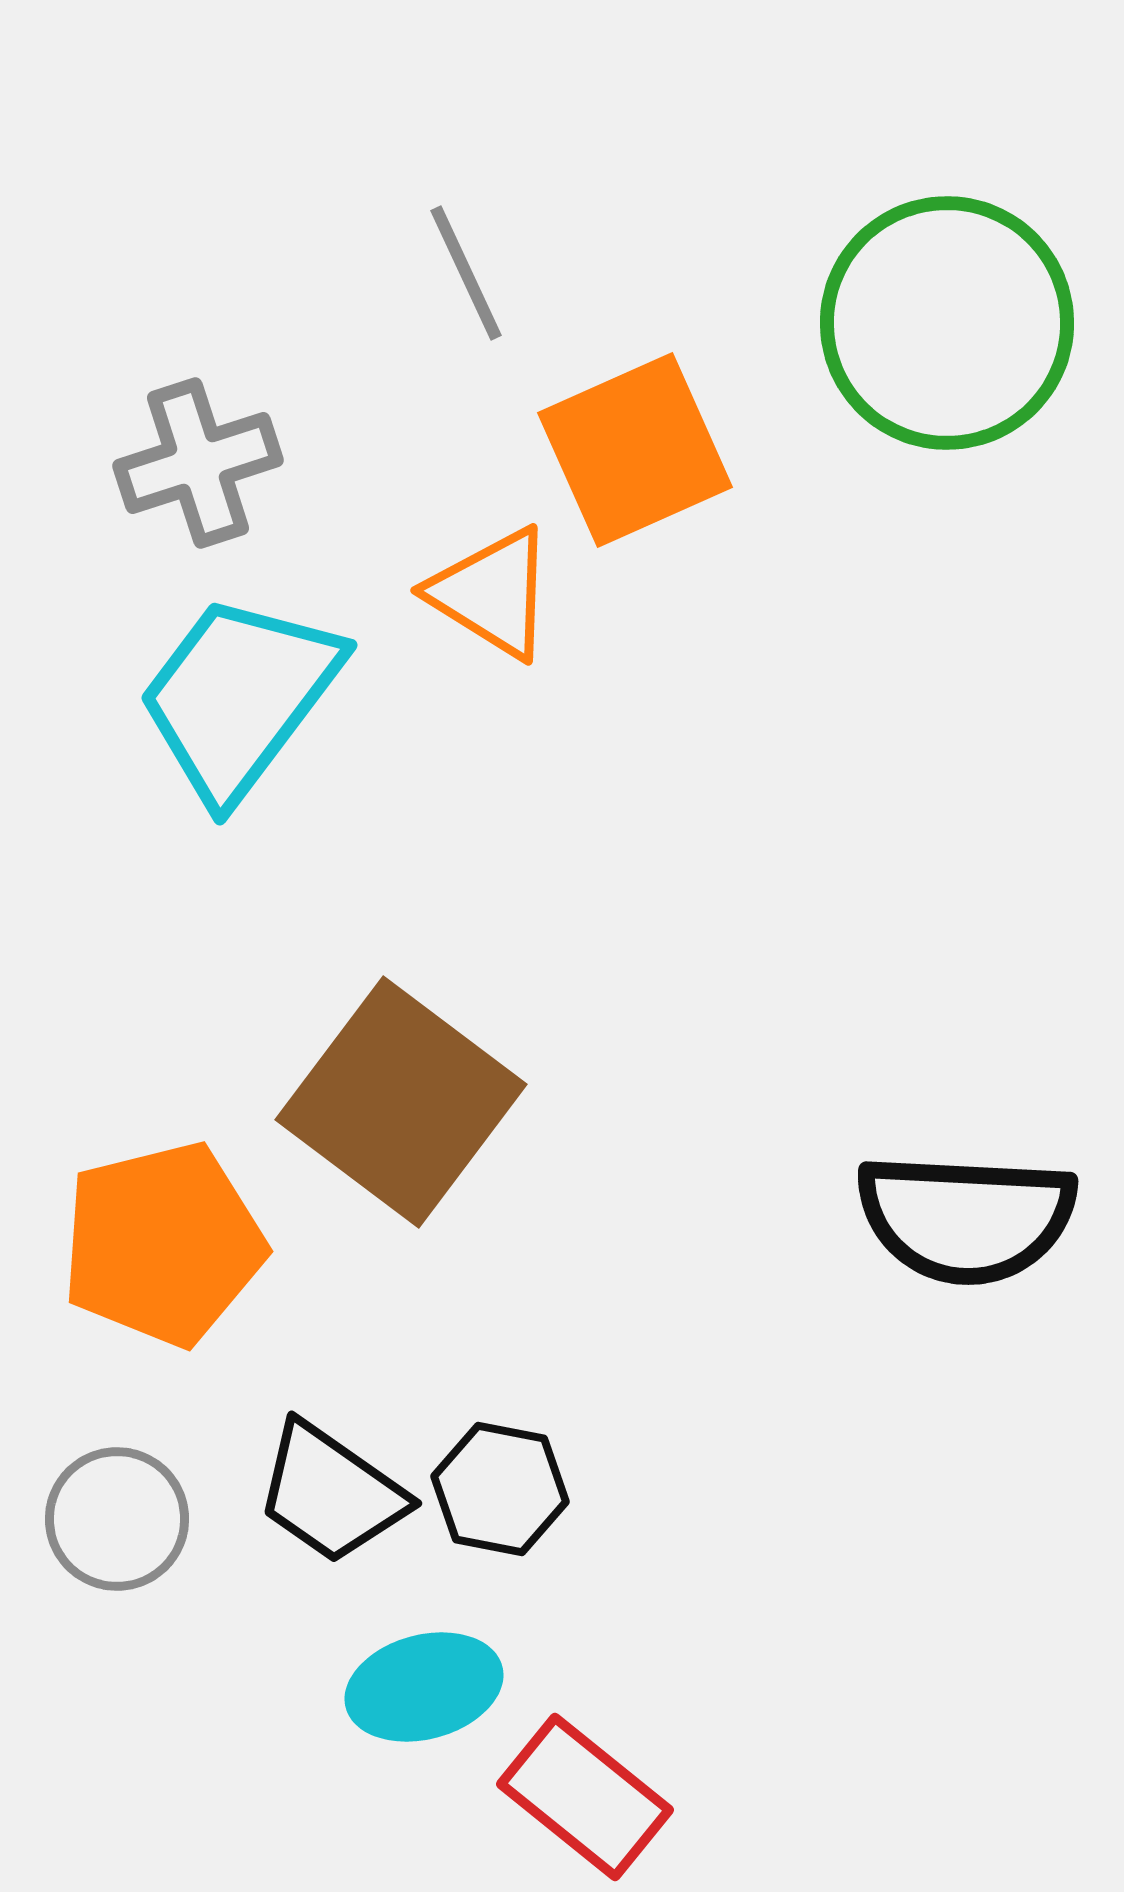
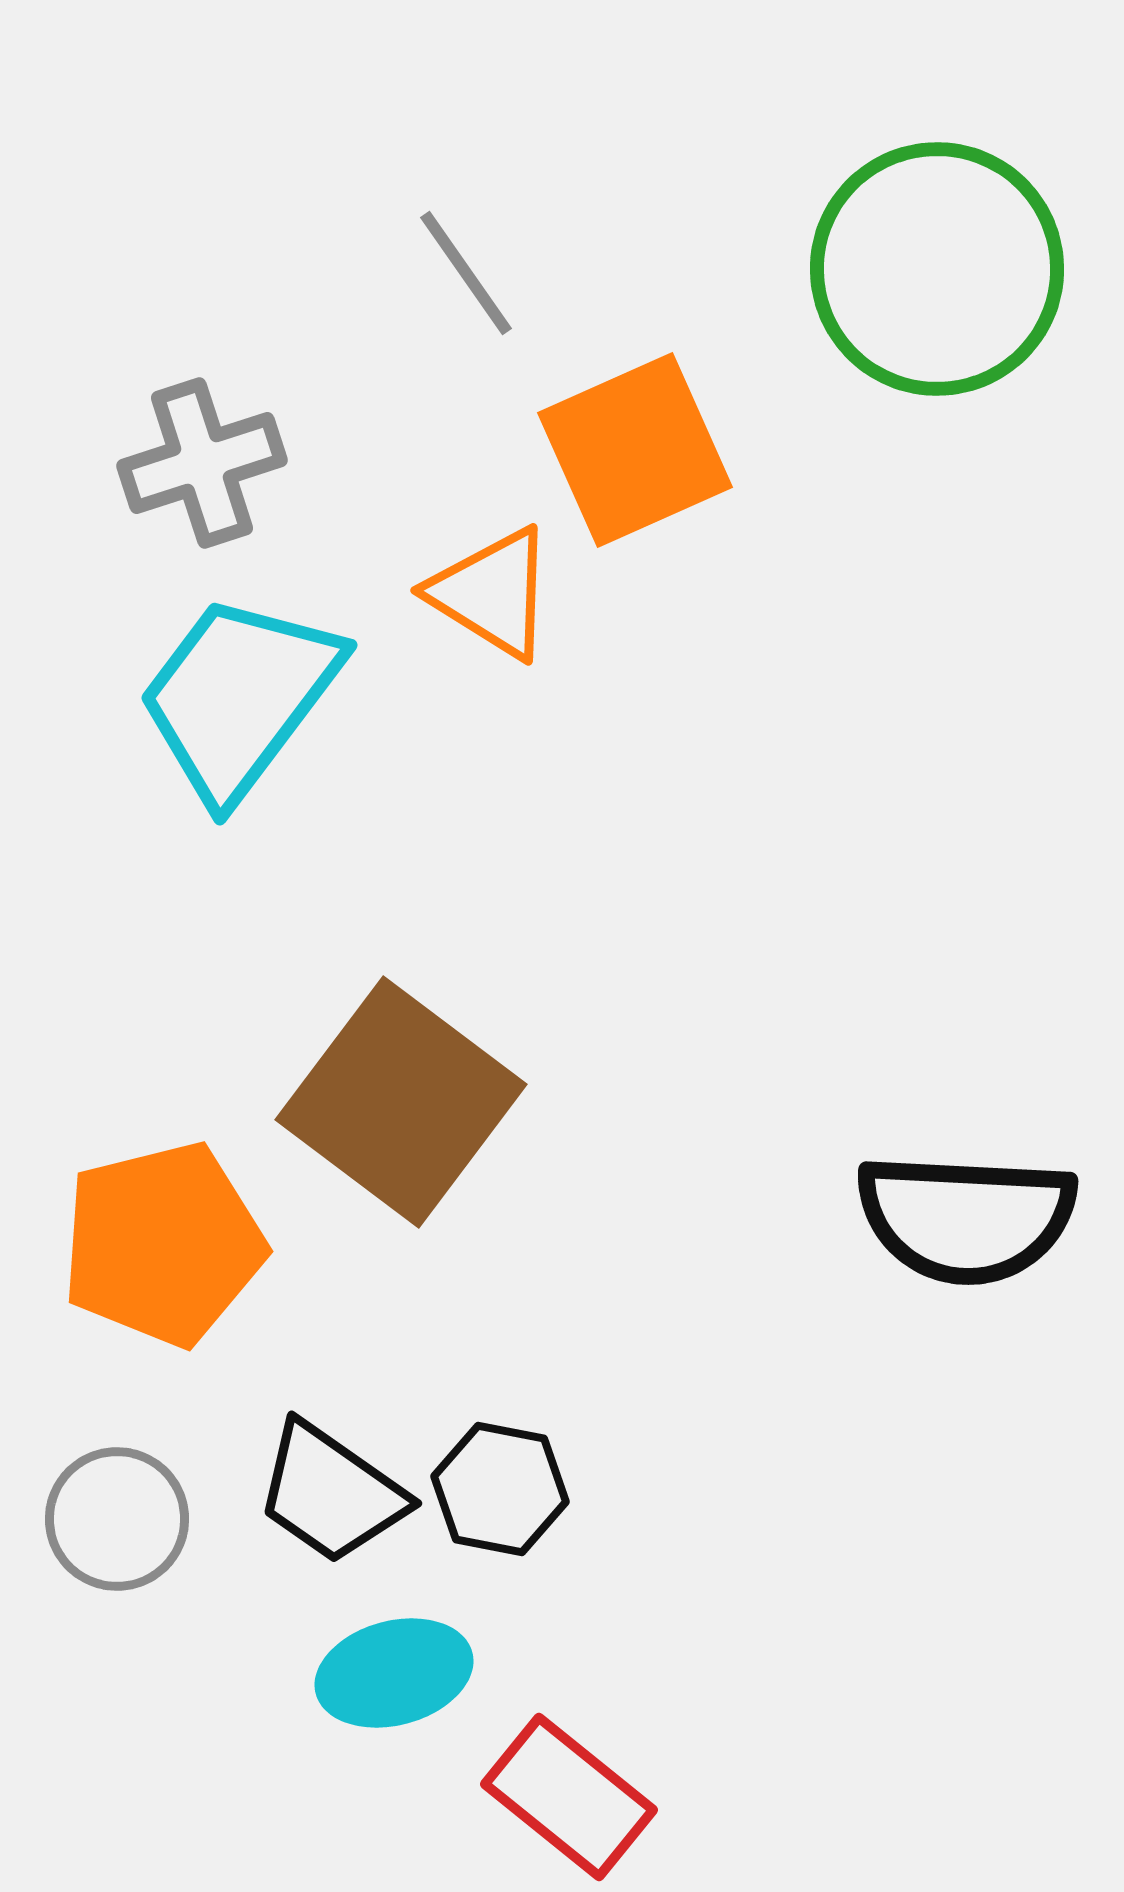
gray line: rotated 10 degrees counterclockwise
green circle: moved 10 px left, 54 px up
gray cross: moved 4 px right
cyan ellipse: moved 30 px left, 14 px up
red rectangle: moved 16 px left
